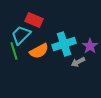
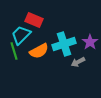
purple star: moved 4 px up
